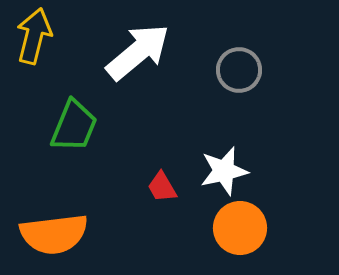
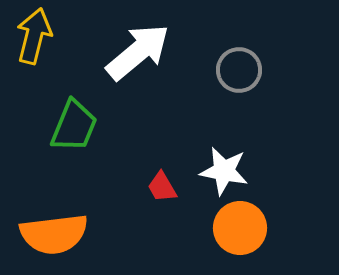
white star: rotated 24 degrees clockwise
